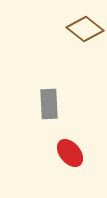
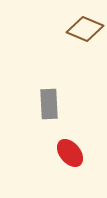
brown diamond: rotated 15 degrees counterclockwise
